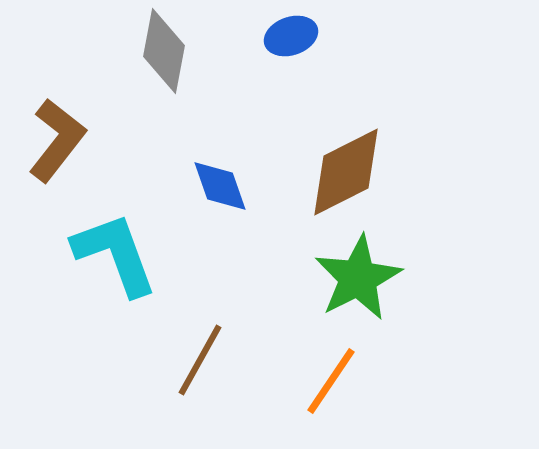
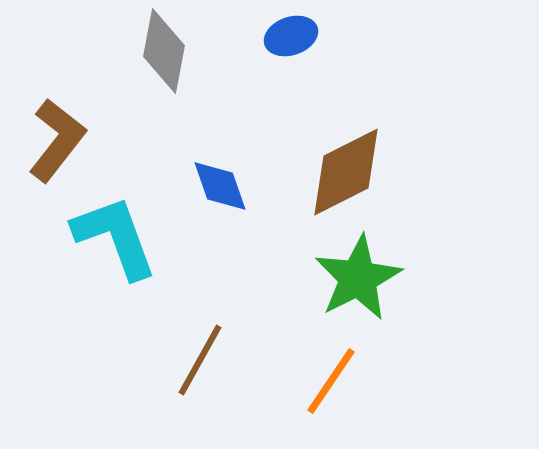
cyan L-shape: moved 17 px up
